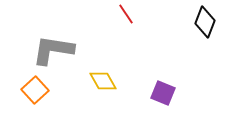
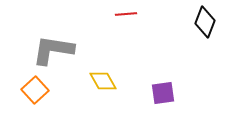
red line: rotated 60 degrees counterclockwise
purple square: rotated 30 degrees counterclockwise
